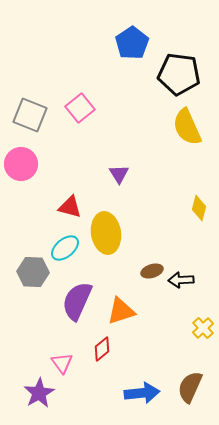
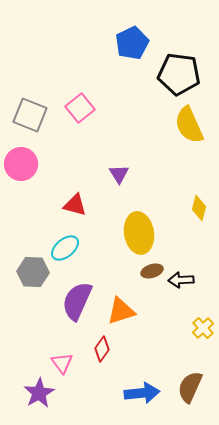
blue pentagon: rotated 8 degrees clockwise
yellow semicircle: moved 2 px right, 2 px up
red triangle: moved 5 px right, 2 px up
yellow ellipse: moved 33 px right
red diamond: rotated 15 degrees counterclockwise
